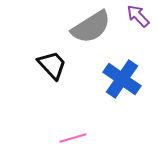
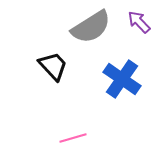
purple arrow: moved 1 px right, 6 px down
black trapezoid: moved 1 px right, 1 px down
